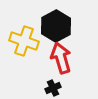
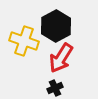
red arrow: rotated 132 degrees counterclockwise
black cross: moved 2 px right
